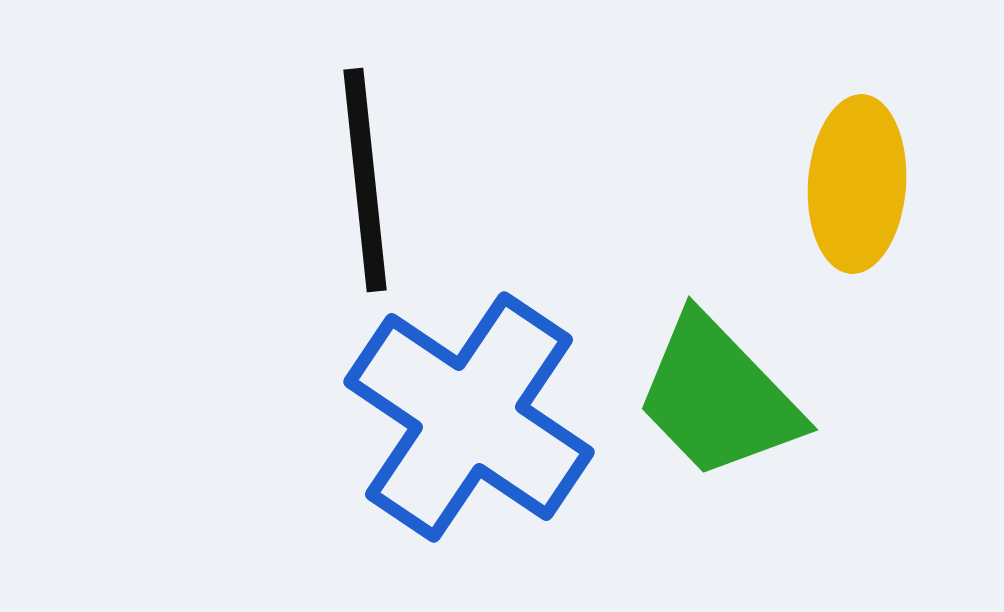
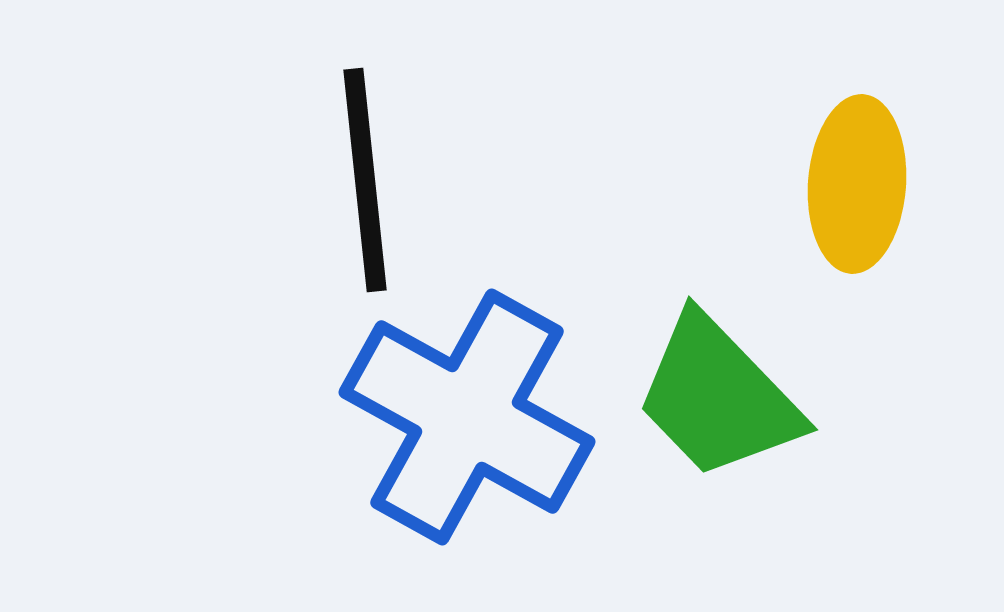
blue cross: moved 2 px left; rotated 5 degrees counterclockwise
